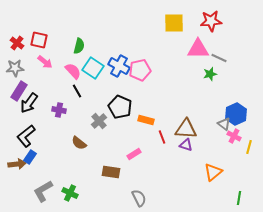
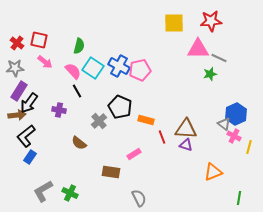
brown arrow: moved 49 px up
orange triangle: rotated 18 degrees clockwise
